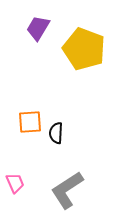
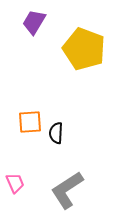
purple trapezoid: moved 4 px left, 6 px up
